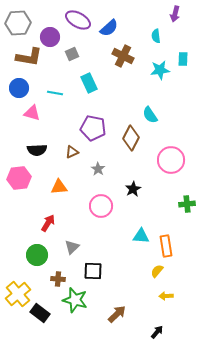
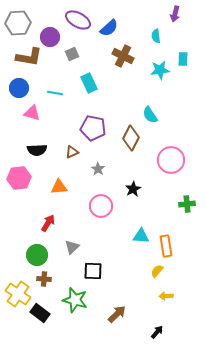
brown cross at (58, 279): moved 14 px left
yellow cross at (18, 294): rotated 15 degrees counterclockwise
